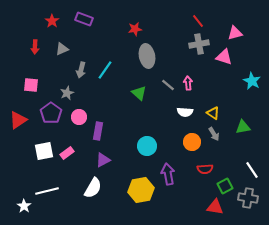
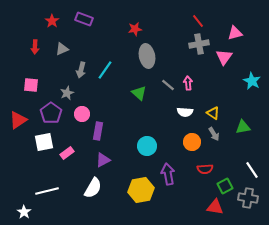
pink triangle at (224, 57): rotated 48 degrees clockwise
pink circle at (79, 117): moved 3 px right, 3 px up
white square at (44, 151): moved 9 px up
white star at (24, 206): moved 6 px down
